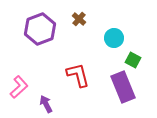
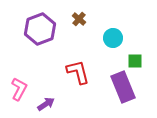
cyan circle: moved 1 px left
green square: moved 2 px right, 1 px down; rotated 28 degrees counterclockwise
red L-shape: moved 3 px up
pink L-shape: moved 2 px down; rotated 20 degrees counterclockwise
purple arrow: rotated 84 degrees clockwise
